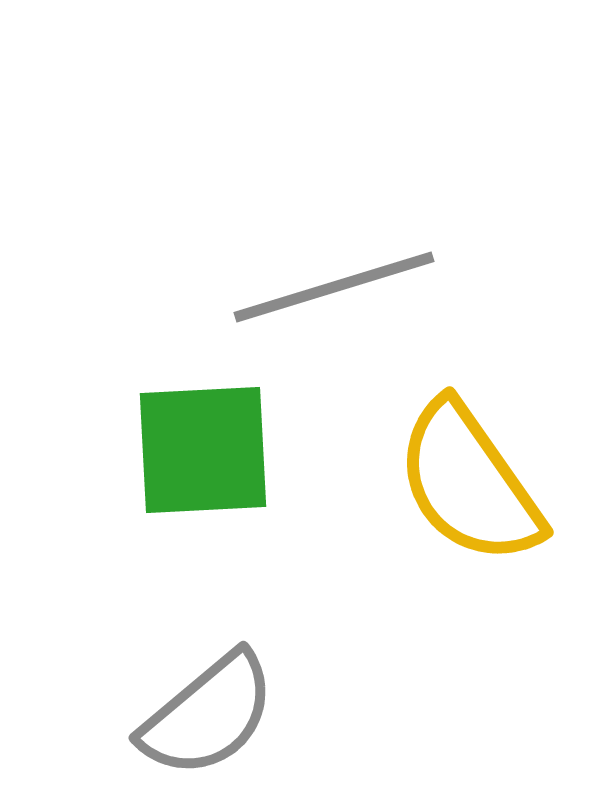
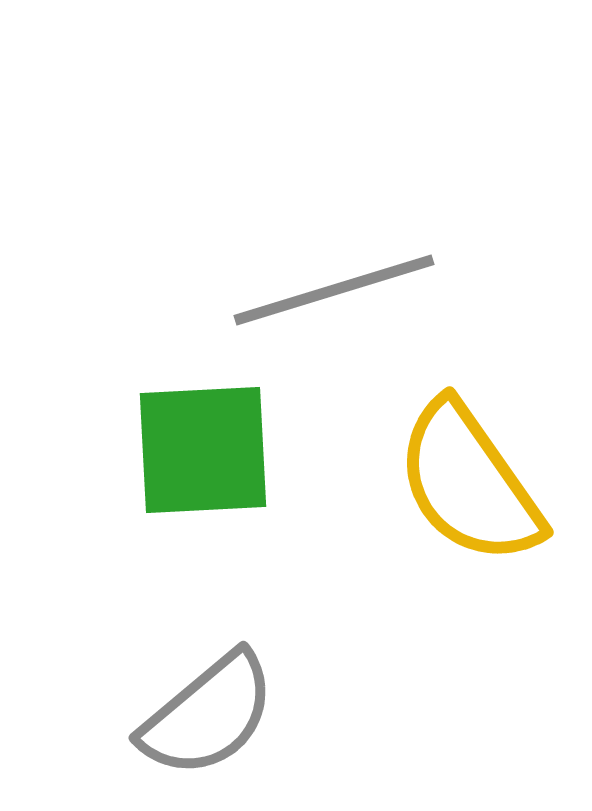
gray line: moved 3 px down
